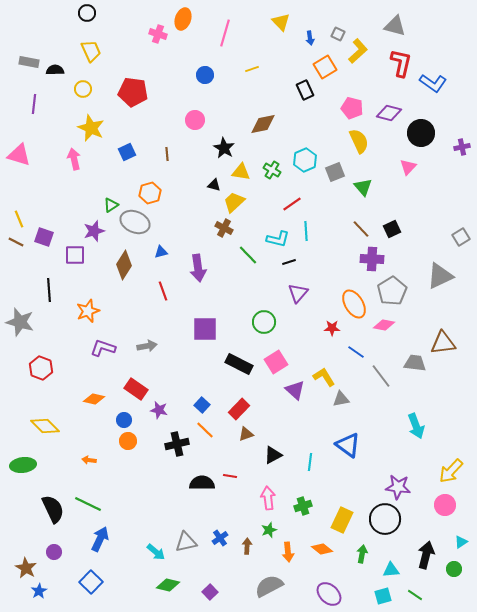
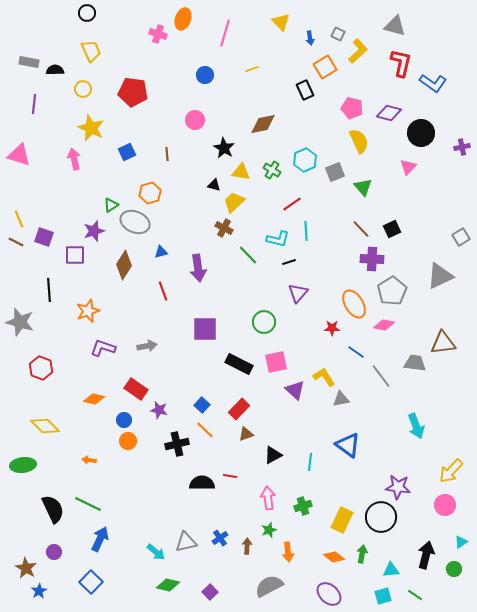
pink square at (276, 362): rotated 20 degrees clockwise
black circle at (385, 519): moved 4 px left, 2 px up
orange diamond at (322, 549): moved 12 px right, 8 px down
